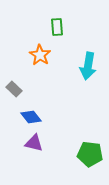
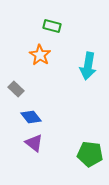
green rectangle: moved 5 px left, 1 px up; rotated 72 degrees counterclockwise
gray rectangle: moved 2 px right
purple triangle: rotated 24 degrees clockwise
